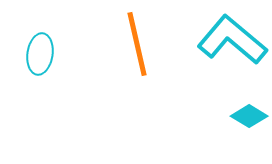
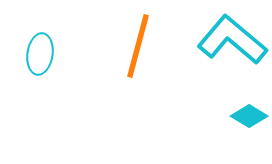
orange line: moved 1 px right, 2 px down; rotated 28 degrees clockwise
